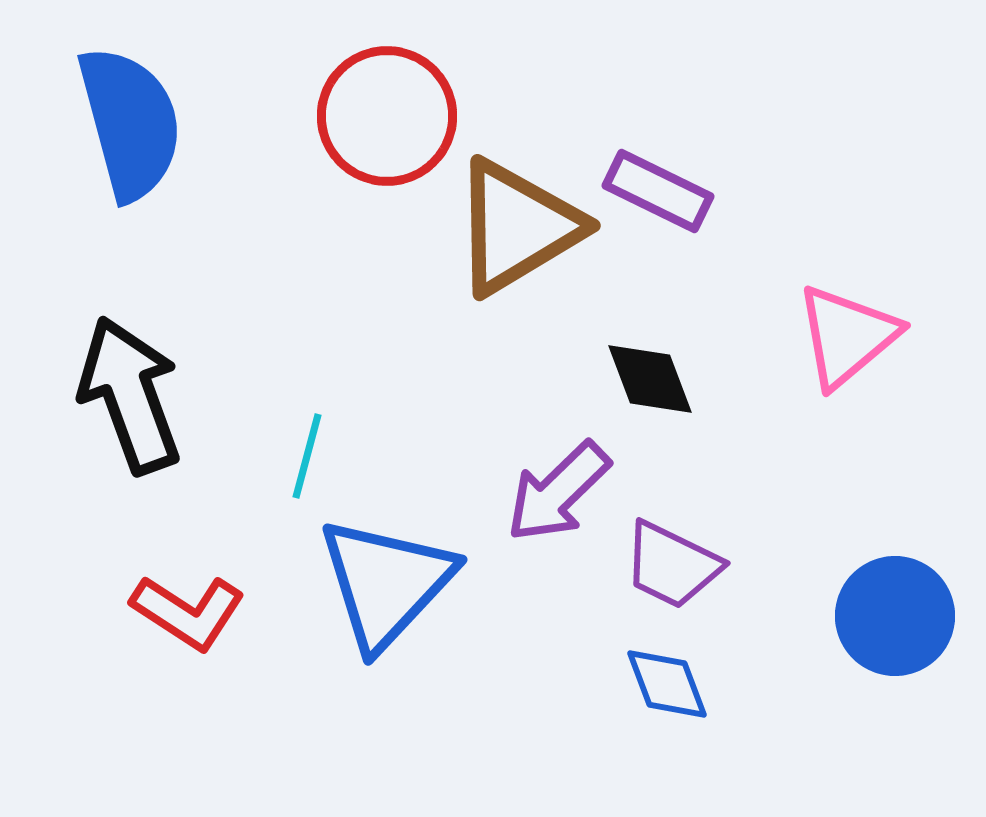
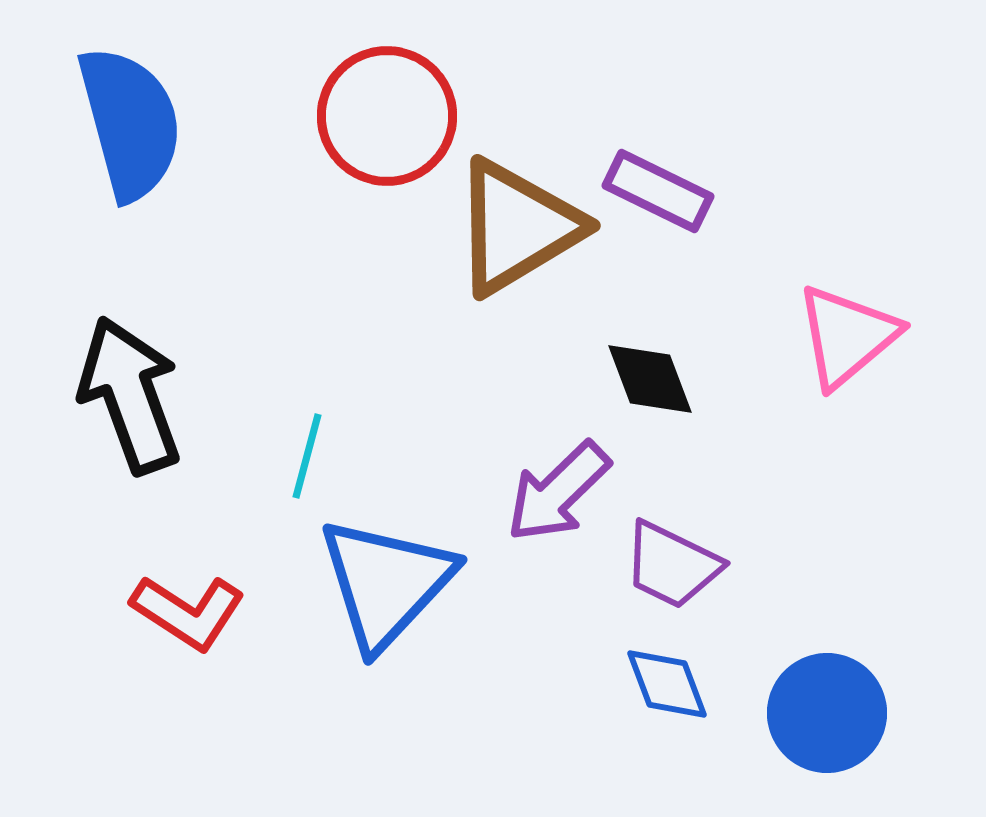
blue circle: moved 68 px left, 97 px down
